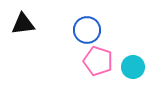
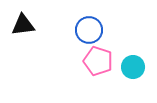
black triangle: moved 1 px down
blue circle: moved 2 px right
